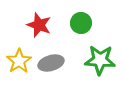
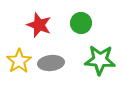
gray ellipse: rotated 10 degrees clockwise
